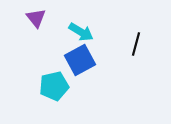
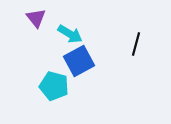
cyan arrow: moved 11 px left, 2 px down
blue square: moved 1 px left, 1 px down
cyan pentagon: rotated 28 degrees clockwise
